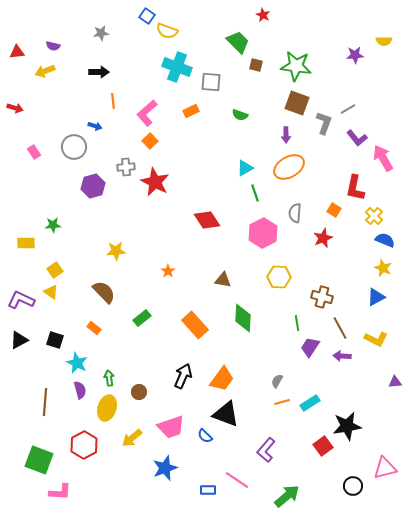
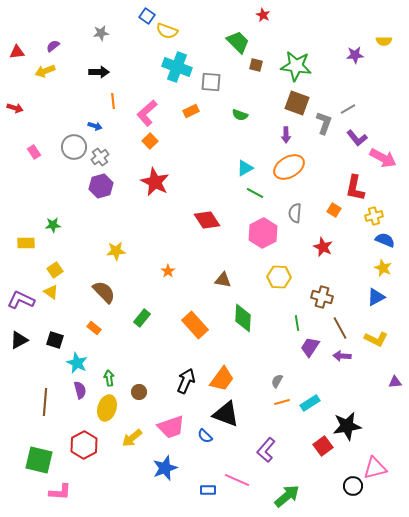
purple semicircle at (53, 46): rotated 128 degrees clockwise
pink arrow at (383, 158): rotated 148 degrees clockwise
gray cross at (126, 167): moved 26 px left, 10 px up; rotated 30 degrees counterclockwise
purple hexagon at (93, 186): moved 8 px right
green line at (255, 193): rotated 42 degrees counterclockwise
yellow cross at (374, 216): rotated 30 degrees clockwise
red star at (323, 238): moved 9 px down; rotated 24 degrees counterclockwise
green rectangle at (142, 318): rotated 12 degrees counterclockwise
black arrow at (183, 376): moved 3 px right, 5 px down
green square at (39, 460): rotated 8 degrees counterclockwise
pink triangle at (385, 468): moved 10 px left
pink line at (237, 480): rotated 10 degrees counterclockwise
